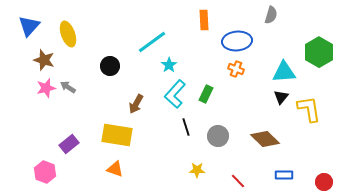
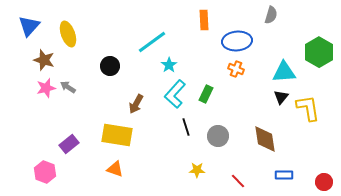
yellow L-shape: moved 1 px left, 1 px up
brown diamond: rotated 36 degrees clockwise
